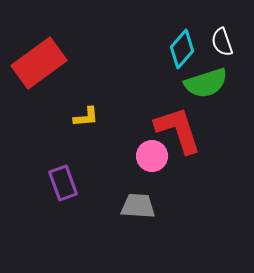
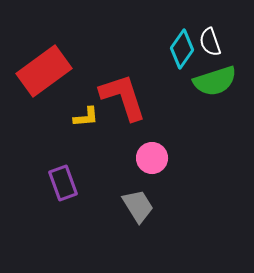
white semicircle: moved 12 px left
cyan diamond: rotated 6 degrees counterclockwise
red rectangle: moved 5 px right, 8 px down
green semicircle: moved 9 px right, 2 px up
red L-shape: moved 55 px left, 33 px up
pink circle: moved 2 px down
gray trapezoid: rotated 54 degrees clockwise
